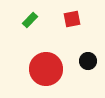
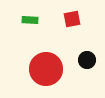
green rectangle: rotated 49 degrees clockwise
black circle: moved 1 px left, 1 px up
